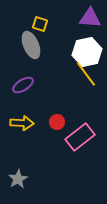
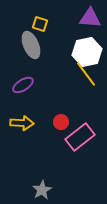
red circle: moved 4 px right
gray star: moved 24 px right, 11 px down
